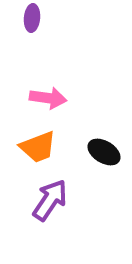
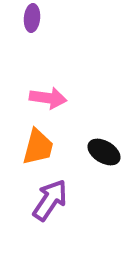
orange trapezoid: rotated 54 degrees counterclockwise
